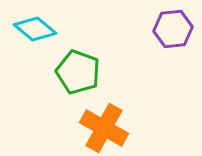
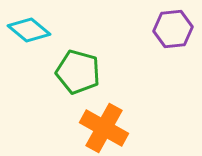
cyan diamond: moved 6 px left, 1 px down
green pentagon: rotated 6 degrees counterclockwise
